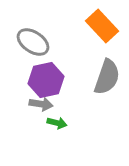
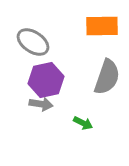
orange rectangle: rotated 48 degrees counterclockwise
green arrow: moved 26 px right; rotated 12 degrees clockwise
